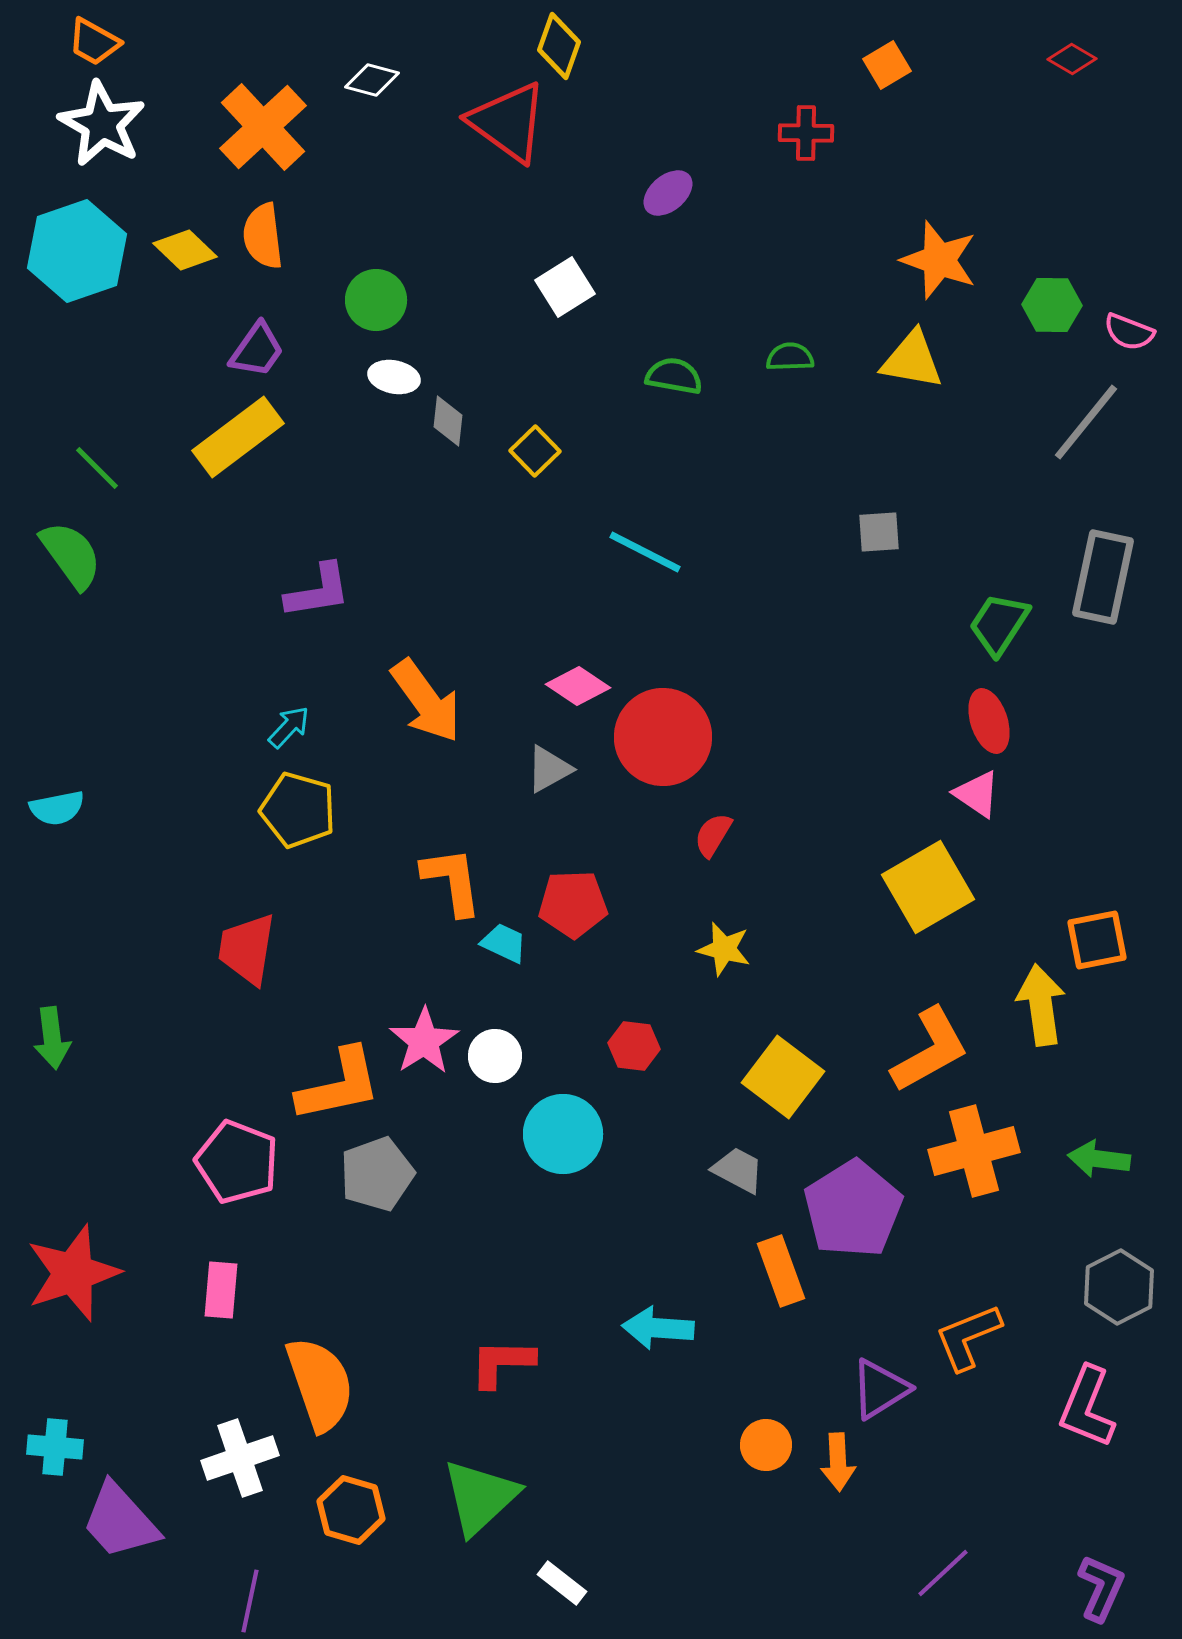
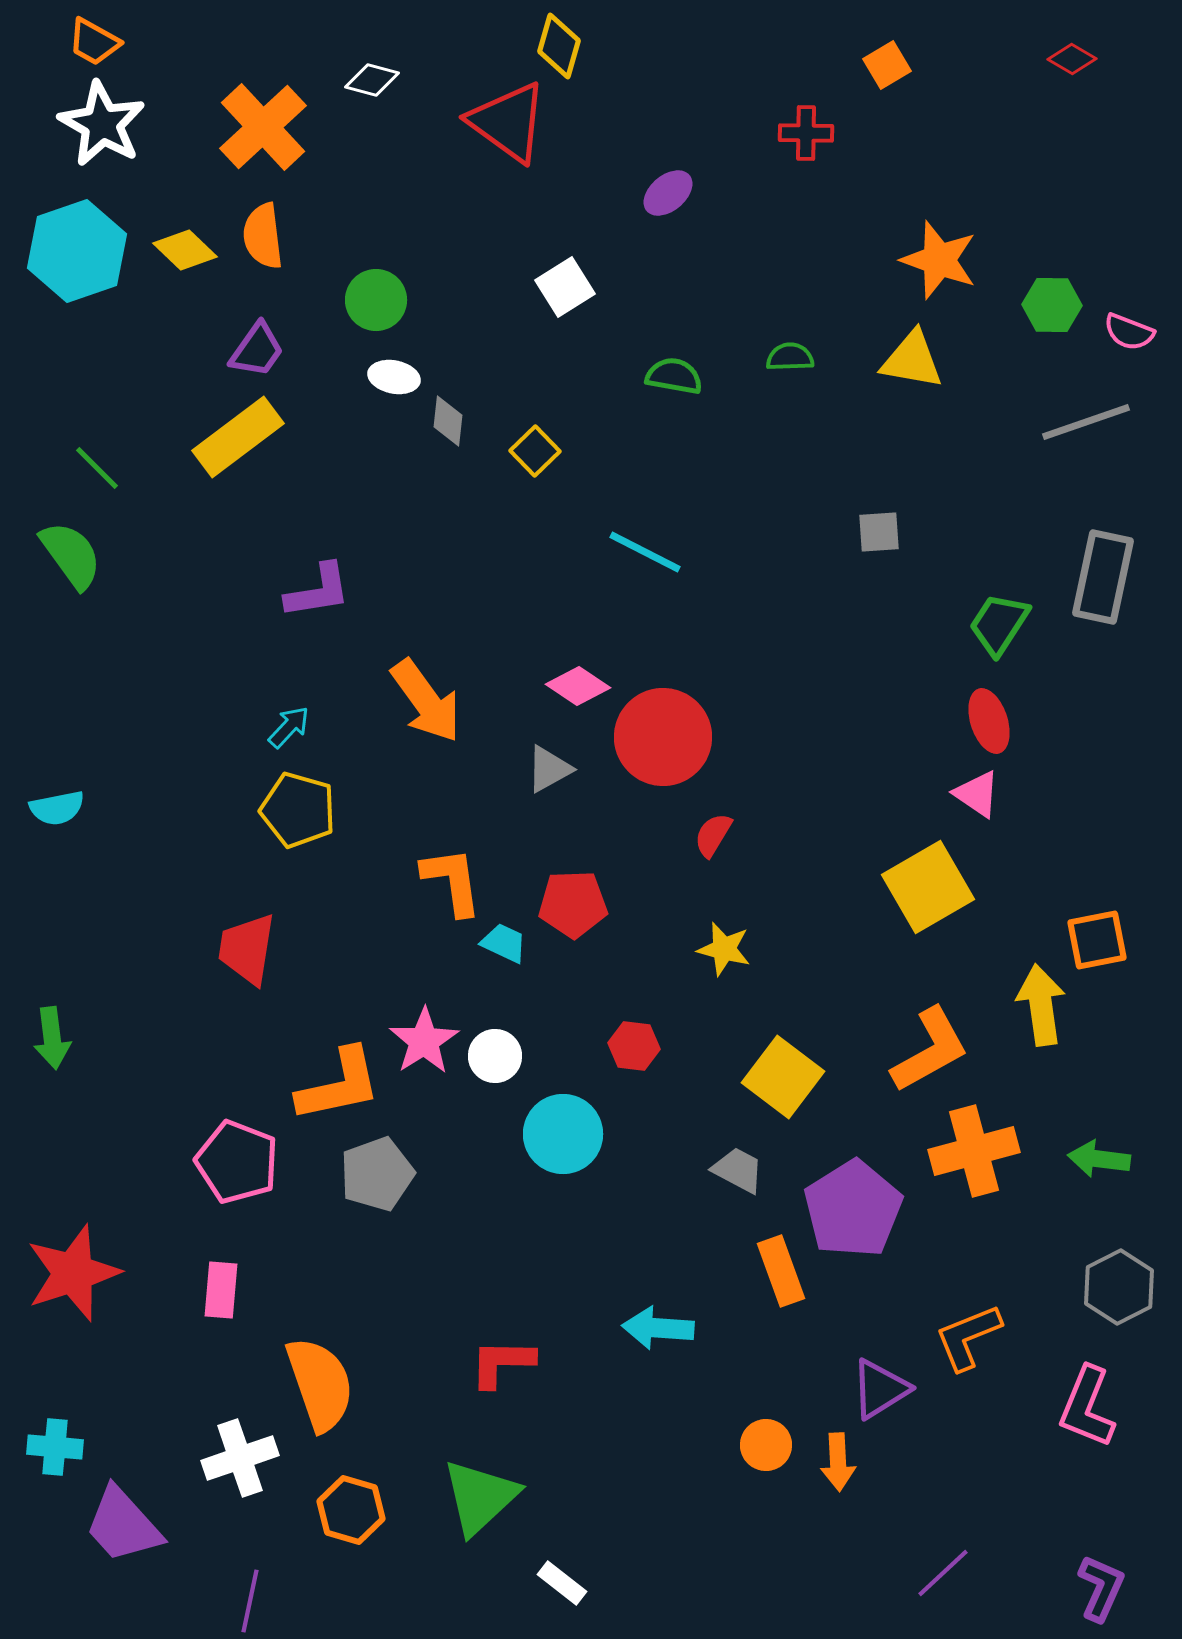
yellow diamond at (559, 46): rotated 4 degrees counterclockwise
gray line at (1086, 422): rotated 32 degrees clockwise
purple trapezoid at (120, 1521): moved 3 px right, 4 px down
